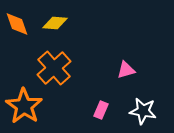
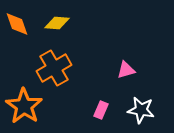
yellow diamond: moved 2 px right
orange cross: rotated 12 degrees clockwise
white star: moved 2 px left, 1 px up
